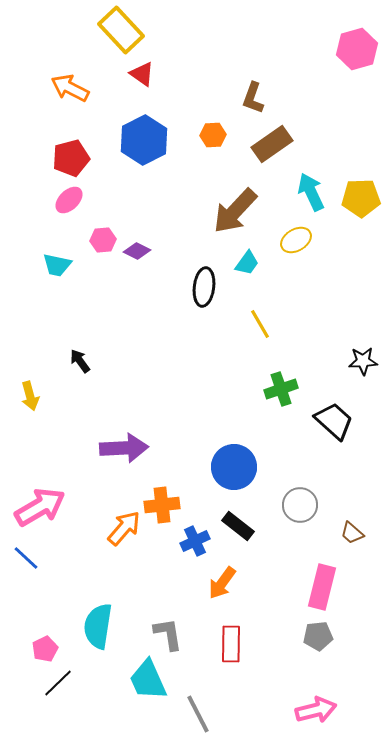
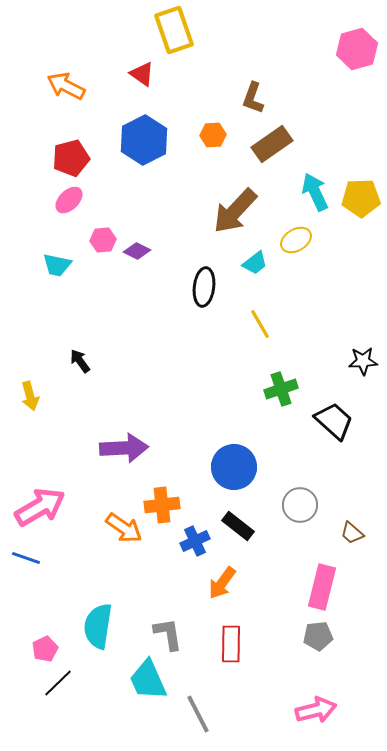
yellow rectangle at (121, 30): moved 53 px right; rotated 24 degrees clockwise
orange arrow at (70, 88): moved 4 px left, 2 px up
cyan arrow at (311, 192): moved 4 px right
cyan trapezoid at (247, 263): moved 8 px right; rotated 16 degrees clockwise
orange arrow at (124, 528): rotated 84 degrees clockwise
blue line at (26, 558): rotated 24 degrees counterclockwise
